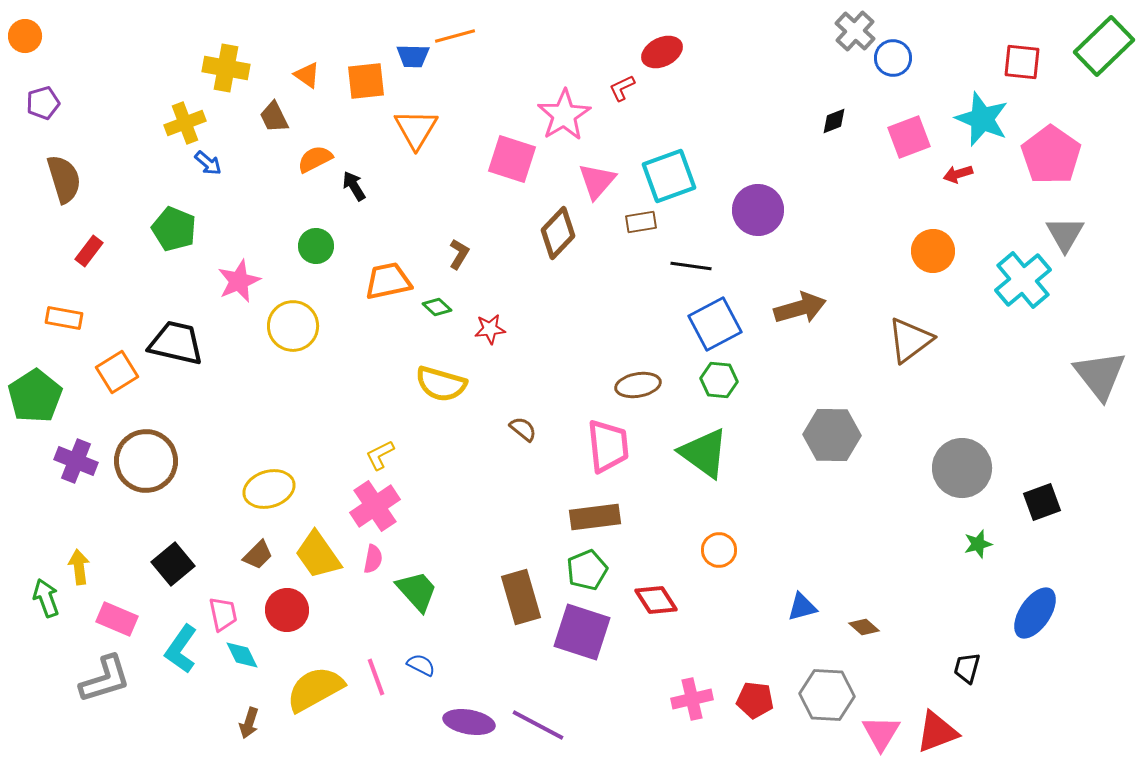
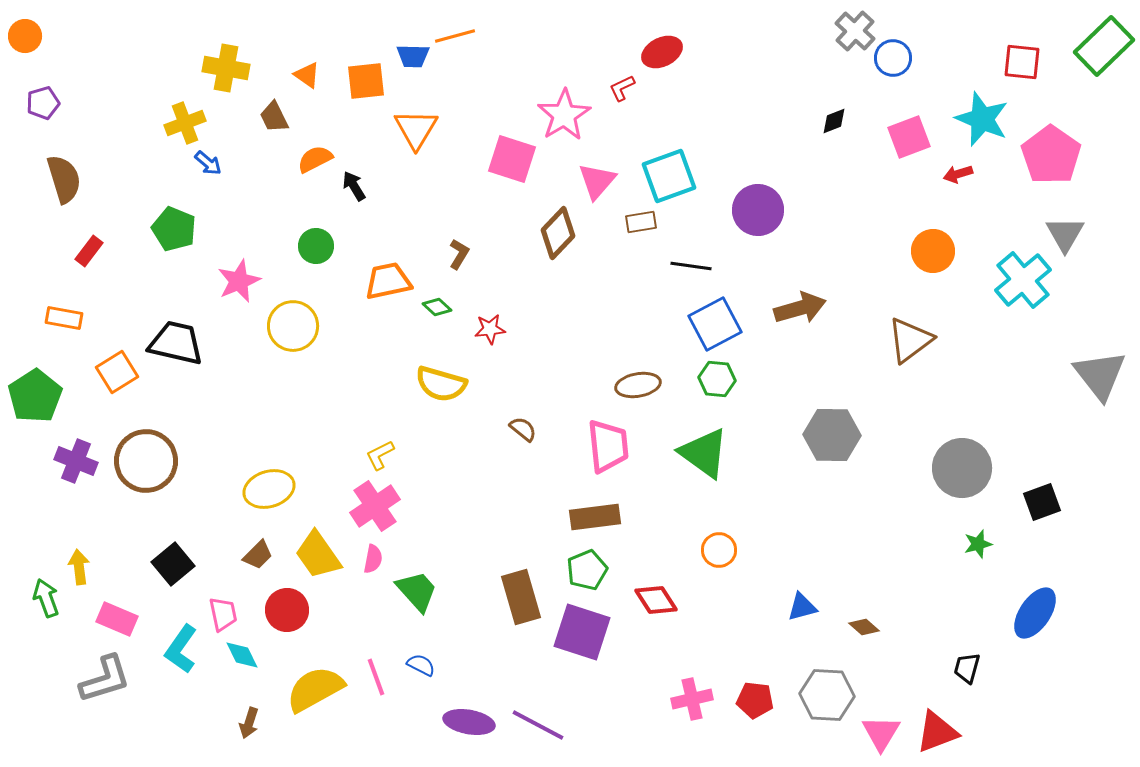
green hexagon at (719, 380): moved 2 px left, 1 px up
